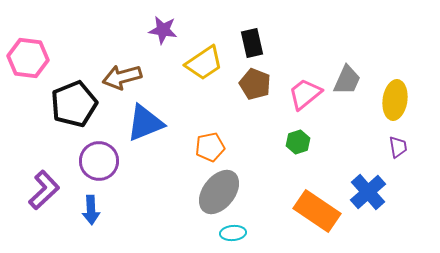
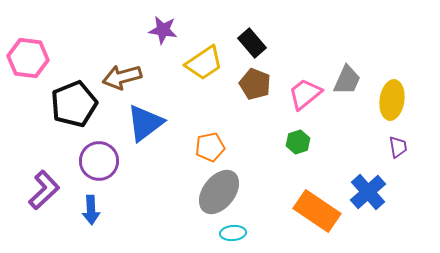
black rectangle: rotated 28 degrees counterclockwise
yellow ellipse: moved 3 px left
blue triangle: rotated 15 degrees counterclockwise
